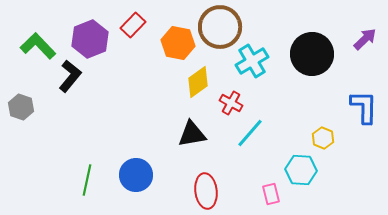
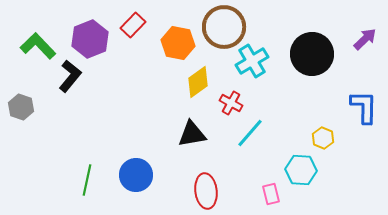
brown circle: moved 4 px right
